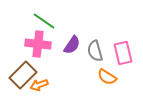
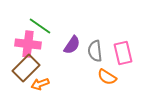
green line: moved 4 px left, 5 px down
pink cross: moved 10 px left
gray semicircle: rotated 10 degrees clockwise
brown rectangle: moved 3 px right, 7 px up
orange arrow: moved 1 px right, 1 px up
